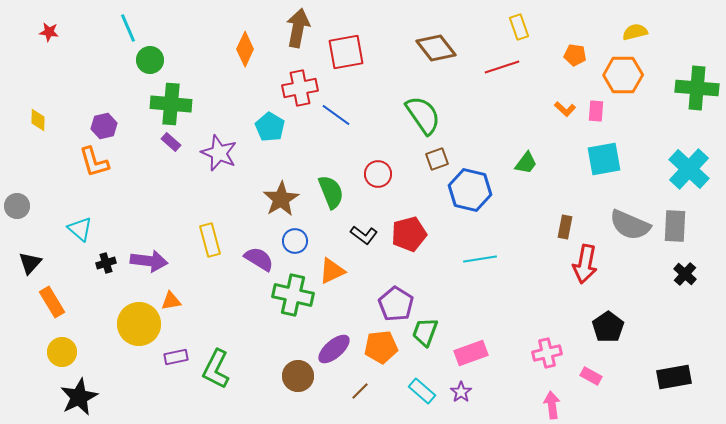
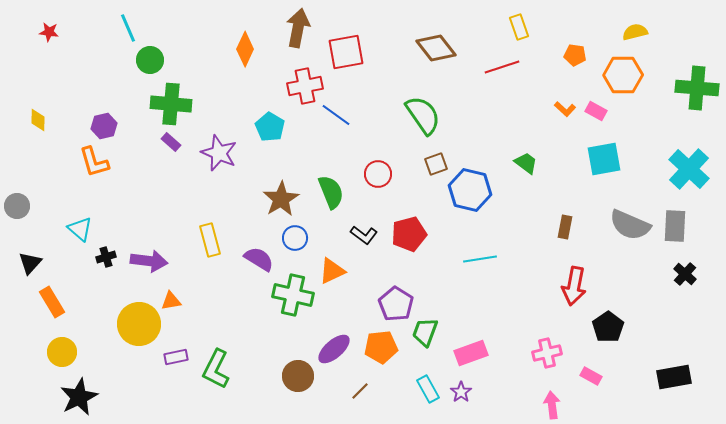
red cross at (300, 88): moved 5 px right, 2 px up
pink rectangle at (596, 111): rotated 65 degrees counterclockwise
brown square at (437, 159): moved 1 px left, 5 px down
green trapezoid at (526, 163): rotated 90 degrees counterclockwise
blue circle at (295, 241): moved 3 px up
black cross at (106, 263): moved 6 px up
red arrow at (585, 264): moved 11 px left, 22 px down
cyan rectangle at (422, 391): moved 6 px right, 2 px up; rotated 20 degrees clockwise
